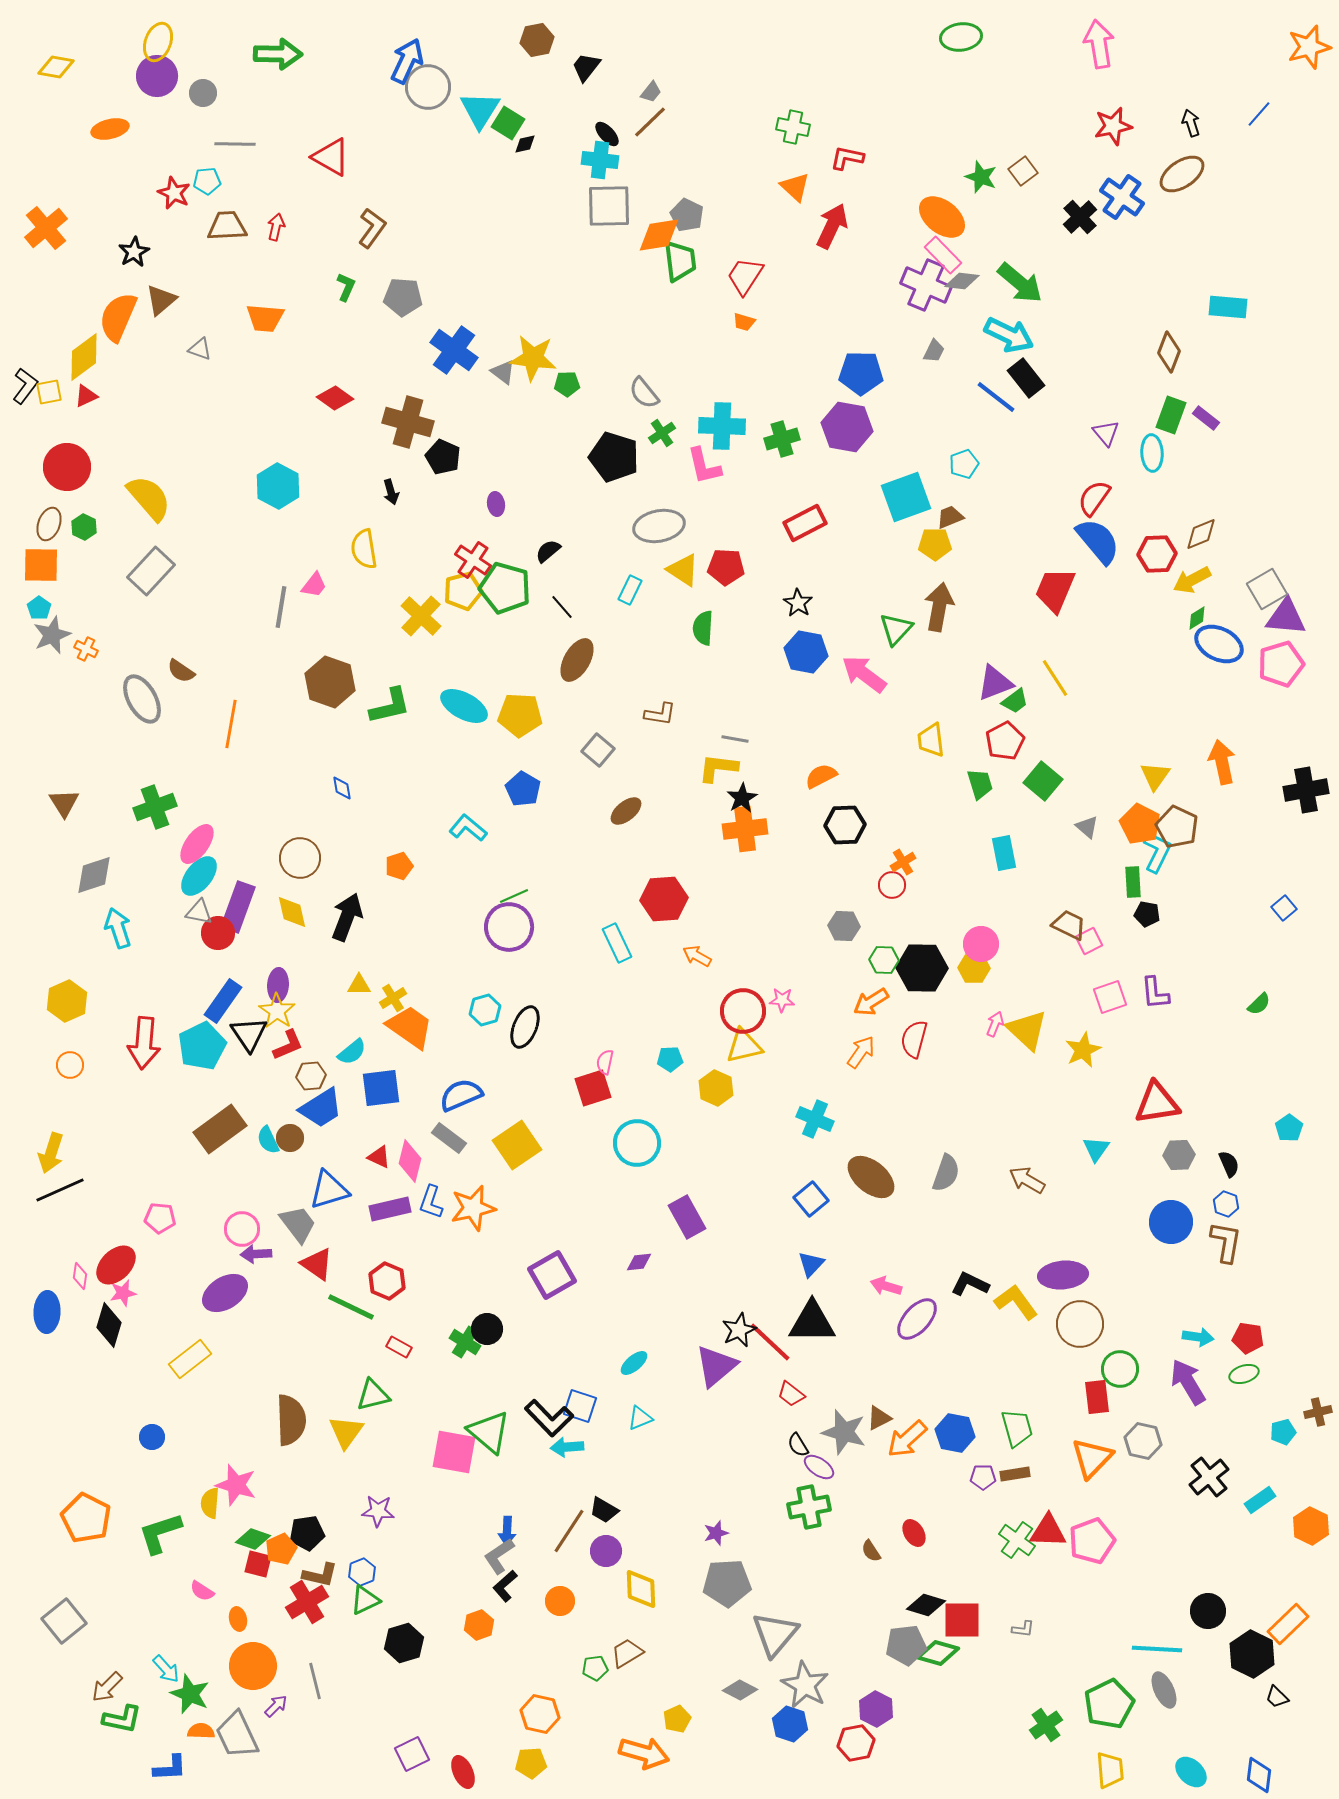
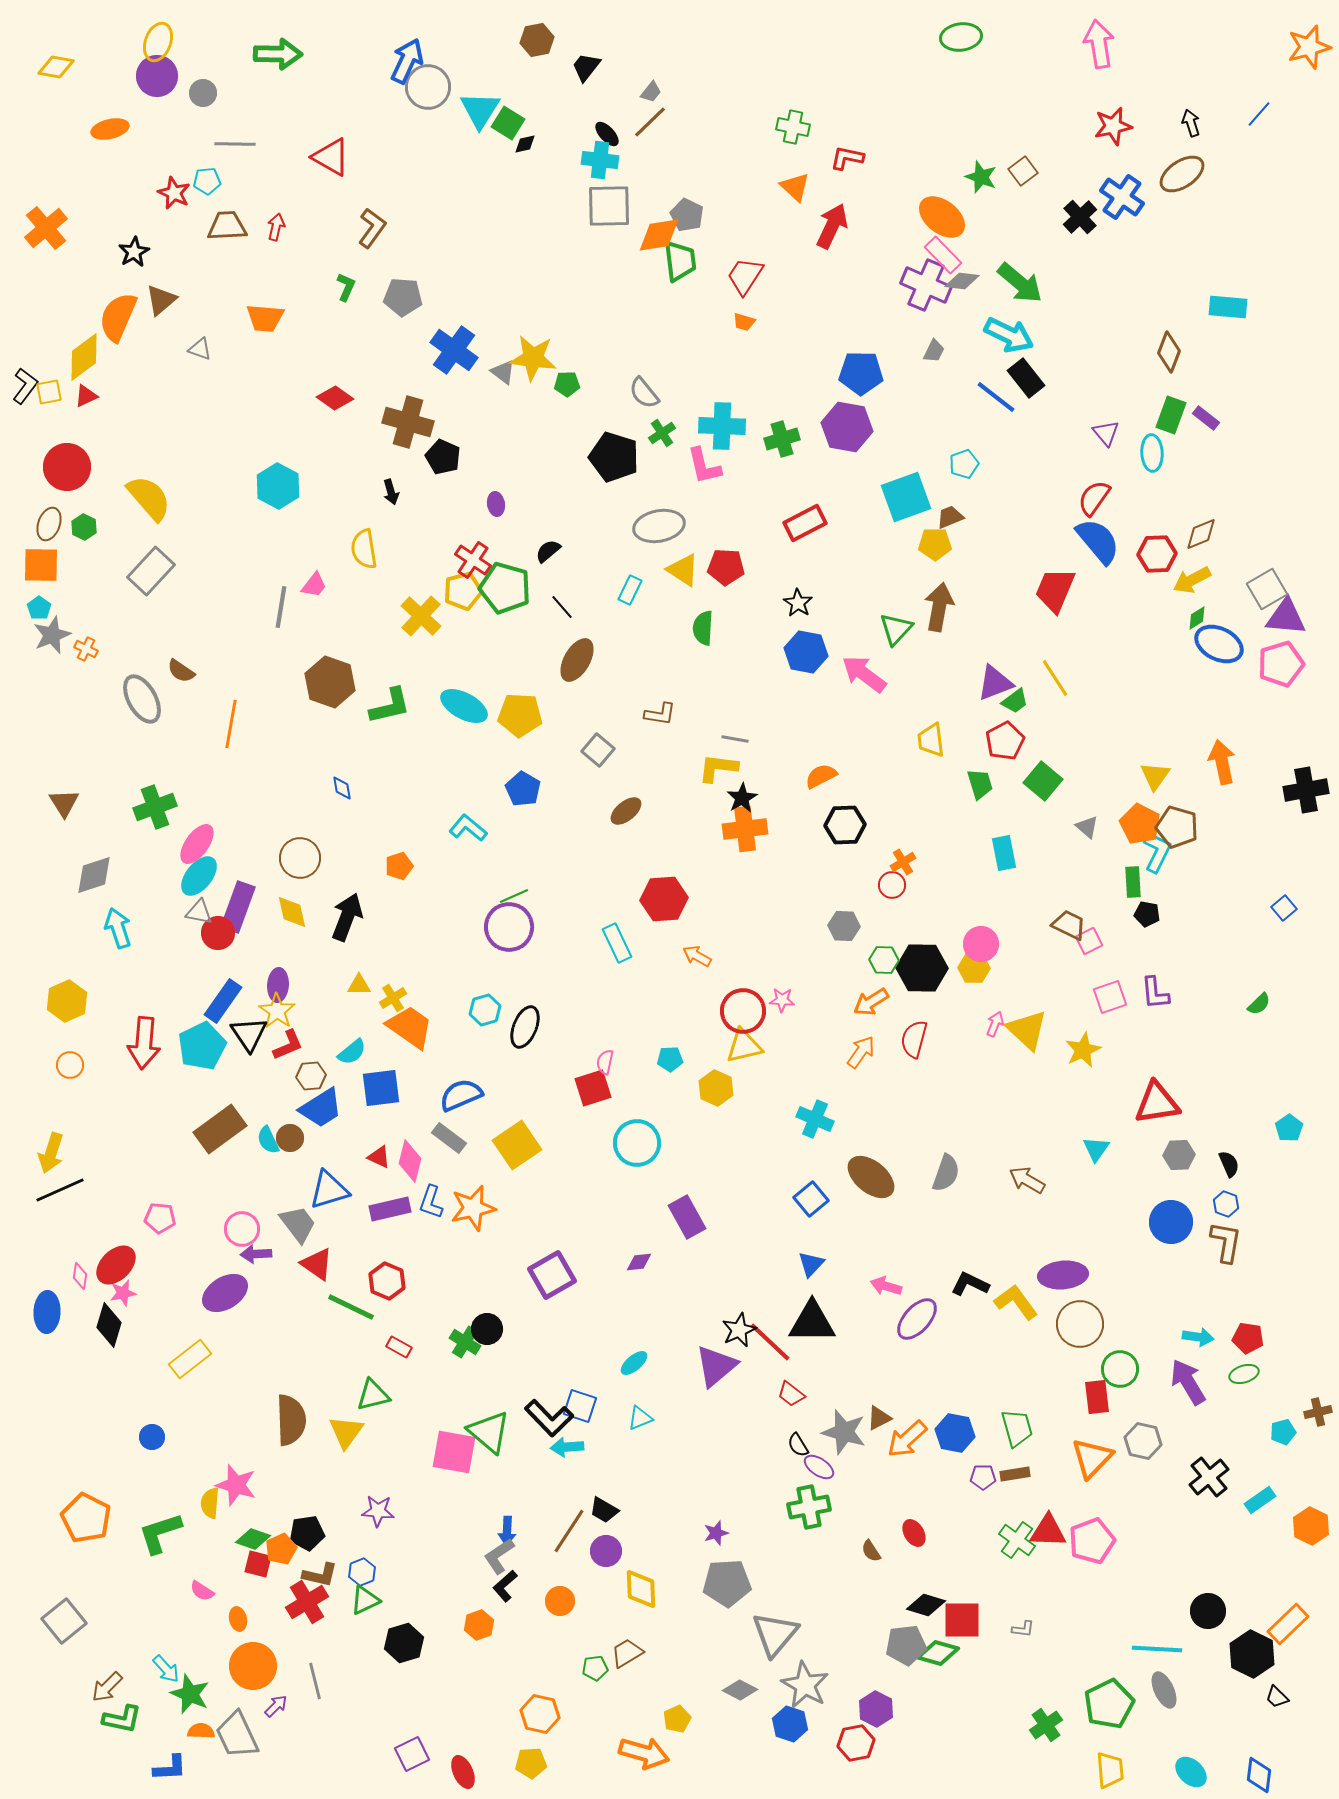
brown pentagon at (1177, 827): rotated 9 degrees counterclockwise
